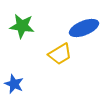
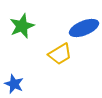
green star: rotated 30 degrees counterclockwise
